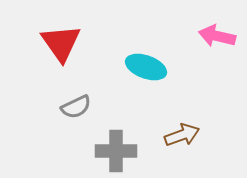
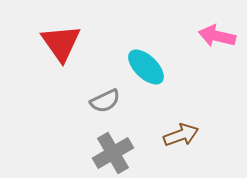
cyan ellipse: rotated 24 degrees clockwise
gray semicircle: moved 29 px right, 6 px up
brown arrow: moved 1 px left
gray cross: moved 3 px left, 2 px down; rotated 30 degrees counterclockwise
